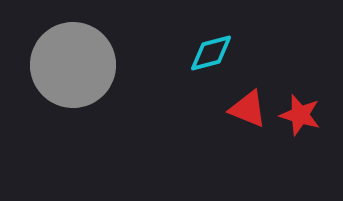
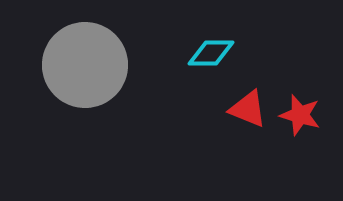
cyan diamond: rotated 15 degrees clockwise
gray circle: moved 12 px right
